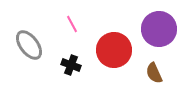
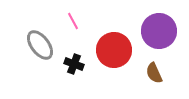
pink line: moved 1 px right, 3 px up
purple circle: moved 2 px down
gray ellipse: moved 11 px right
black cross: moved 3 px right, 1 px up
